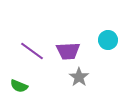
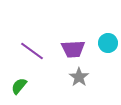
cyan circle: moved 3 px down
purple trapezoid: moved 5 px right, 2 px up
green semicircle: rotated 108 degrees clockwise
